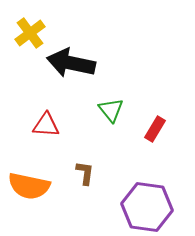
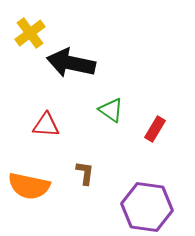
green triangle: rotated 16 degrees counterclockwise
